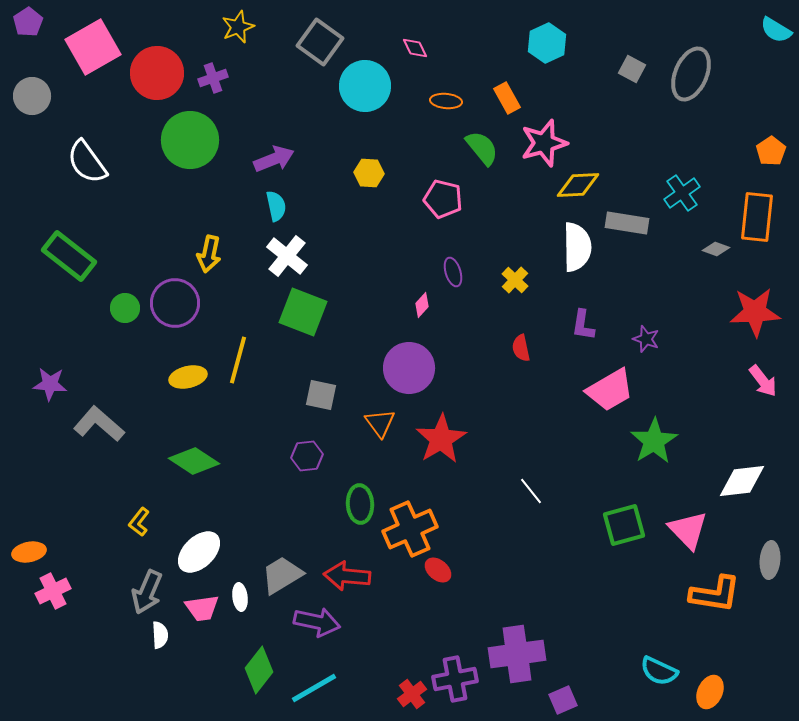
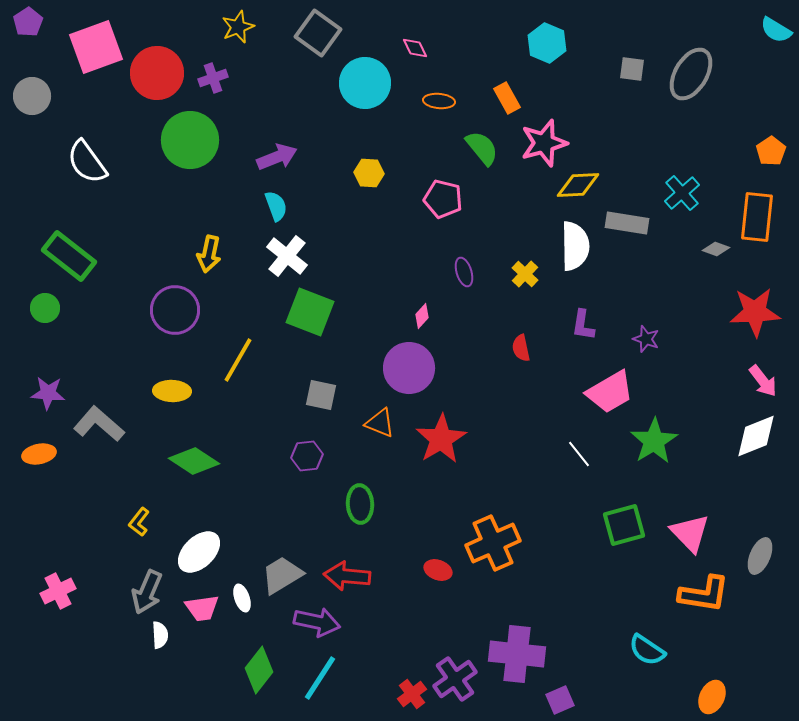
gray square at (320, 42): moved 2 px left, 9 px up
cyan hexagon at (547, 43): rotated 12 degrees counterclockwise
pink square at (93, 47): moved 3 px right; rotated 10 degrees clockwise
gray square at (632, 69): rotated 20 degrees counterclockwise
gray ellipse at (691, 74): rotated 8 degrees clockwise
cyan circle at (365, 86): moved 3 px up
orange ellipse at (446, 101): moved 7 px left
purple arrow at (274, 159): moved 3 px right, 2 px up
cyan cross at (682, 193): rotated 6 degrees counterclockwise
cyan semicircle at (276, 206): rotated 8 degrees counterclockwise
white semicircle at (577, 247): moved 2 px left, 1 px up
purple ellipse at (453, 272): moved 11 px right
yellow cross at (515, 280): moved 10 px right, 6 px up
purple circle at (175, 303): moved 7 px down
pink diamond at (422, 305): moved 11 px down
green circle at (125, 308): moved 80 px left
green square at (303, 312): moved 7 px right
yellow line at (238, 360): rotated 15 degrees clockwise
yellow ellipse at (188, 377): moved 16 px left, 14 px down; rotated 15 degrees clockwise
purple star at (50, 384): moved 2 px left, 9 px down
pink trapezoid at (610, 390): moved 2 px down
orange triangle at (380, 423): rotated 32 degrees counterclockwise
white diamond at (742, 481): moved 14 px right, 45 px up; rotated 15 degrees counterclockwise
white line at (531, 491): moved 48 px right, 37 px up
orange cross at (410, 529): moved 83 px right, 14 px down
pink triangle at (688, 530): moved 2 px right, 3 px down
orange ellipse at (29, 552): moved 10 px right, 98 px up
gray ellipse at (770, 560): moved 10 px left, 4 px up; rotated 18 degrees clockwise
red ellipse at (438, 570): rotated 20 degrees counterclockwise
pink cross at (53, 591): moved 5 px right
orange L-shape at (715, 594): moved 11 px left
white ellipse at (240, 597): moved 2 px right, 1 px down; rotated 12 degrees counterclockwise
purple cross at (517, 654): rotated 14 degrees clockwise
cyan semicircle at (659, 671): moved 12 px left, 21 px up; rotated 9 degrees clockwise
purple cross at (455, 679): rotated 24 degrees counterclockwise
cyan line at (314, 688): moved 6 px right, 10 px up; rotated 27 degrees counterclockwise
orange ellipse at (710, 692): moved 2 px right, 5 px down
purple square at (563, 700): moved 3 px left
